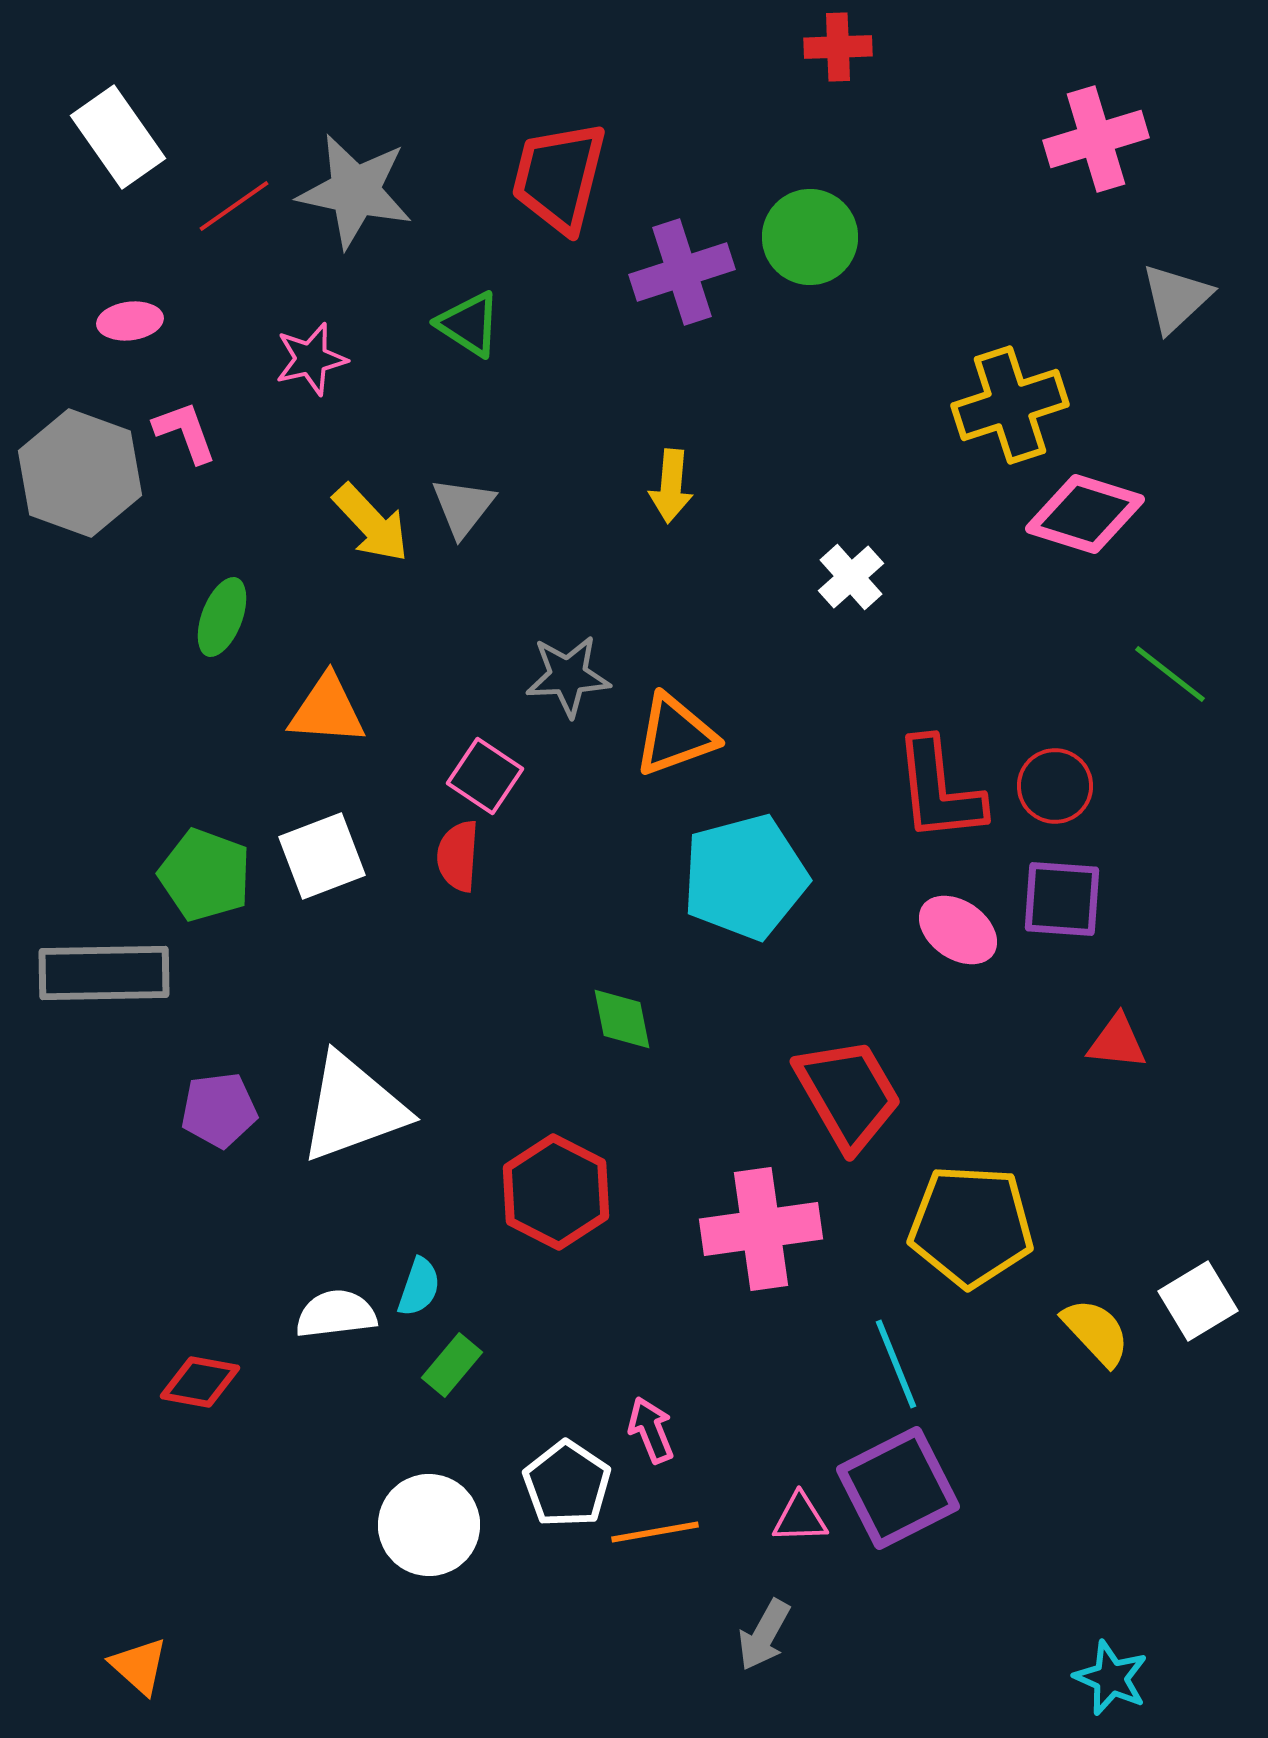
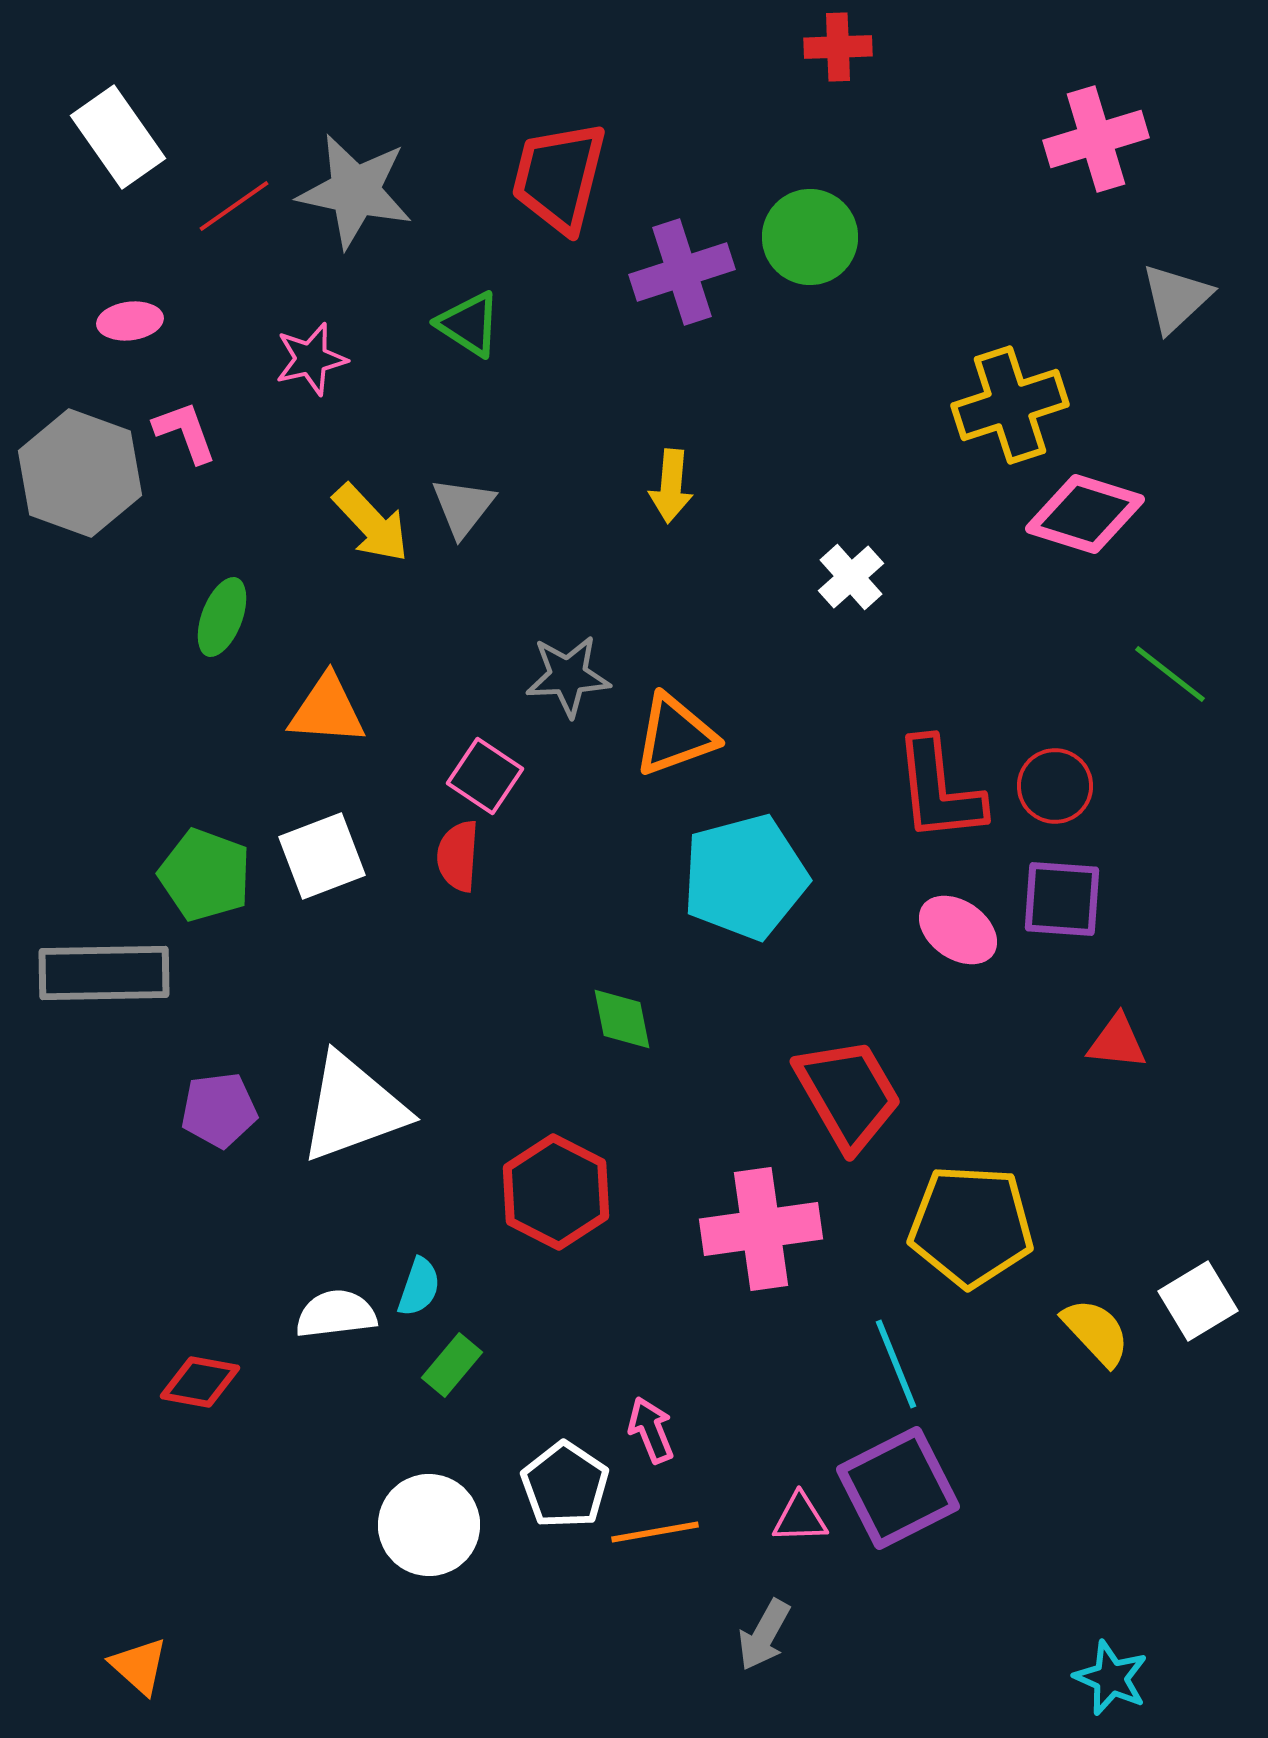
white pentagon at (567, 1484): moved 2 px left, 1 px down
